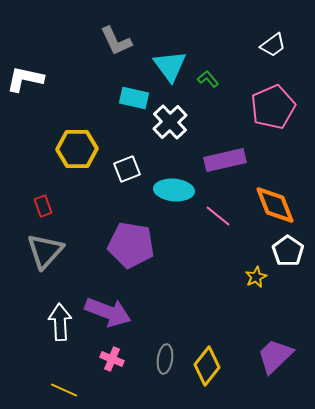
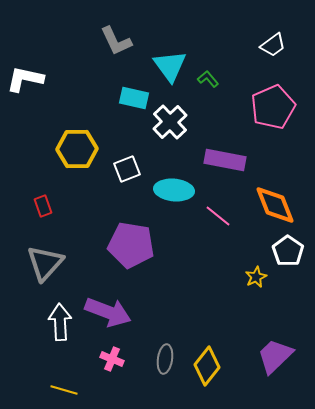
purple rectangle: rotated 24 degrees clockwise
gray triangle: moved 12 px down
yellow line: rotated 8 degrees counterclockwise
